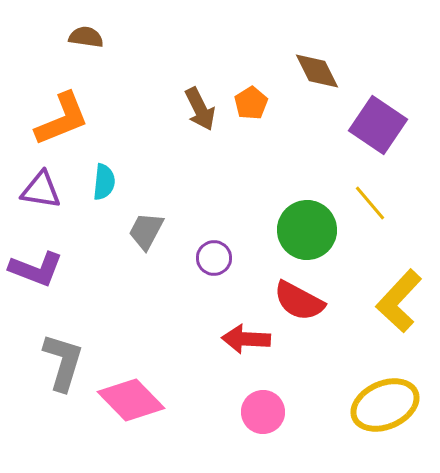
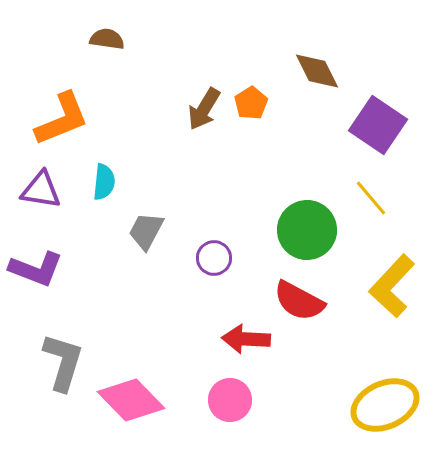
brown semicircle: moved 21 px right, 2 px down
brown arrow: moved 4 px right; rotated 57 degrees clockwise
yellow line: moved 1 px right, 5 px up
yellow L-shape: moved 7 px left, 15 px up
pink circle: moved 33 px left, 12 px up
